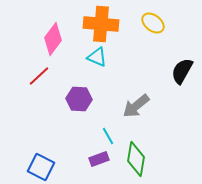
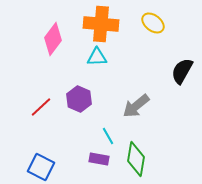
cyan triangle: rotated 25 degrees counterclockwise
red line: moved 2 px right, 31 px down
purple hexagon: rotated 20 degrees clockwise
purple rectangle: rotated 30 degrees clockwise
